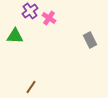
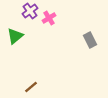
pink cross: rotated 24 degrees clockwise
green triangle: rotated 42 degrees counterclockwise
brown line: rotated 16 degrees clockwise
